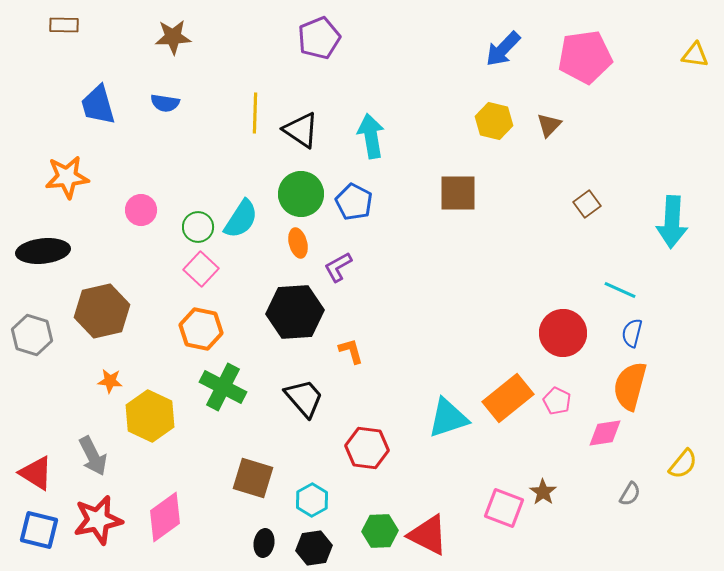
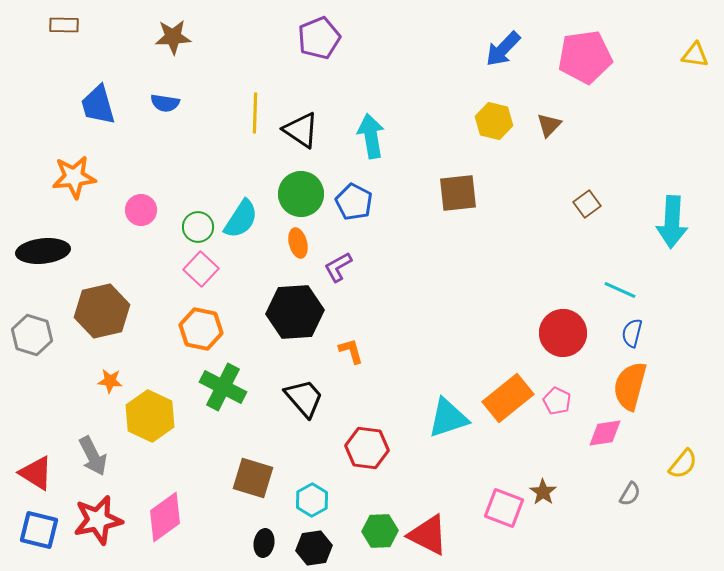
orange star at (67, 177): moved 7 px right
brown square at (458, 193): rotated 6 degrees counterclockwise
